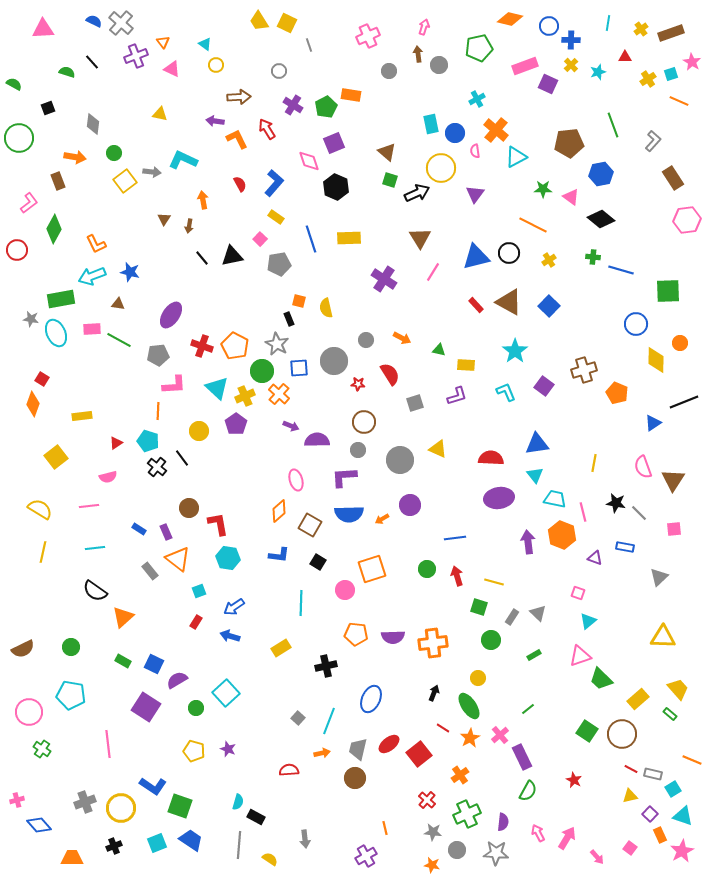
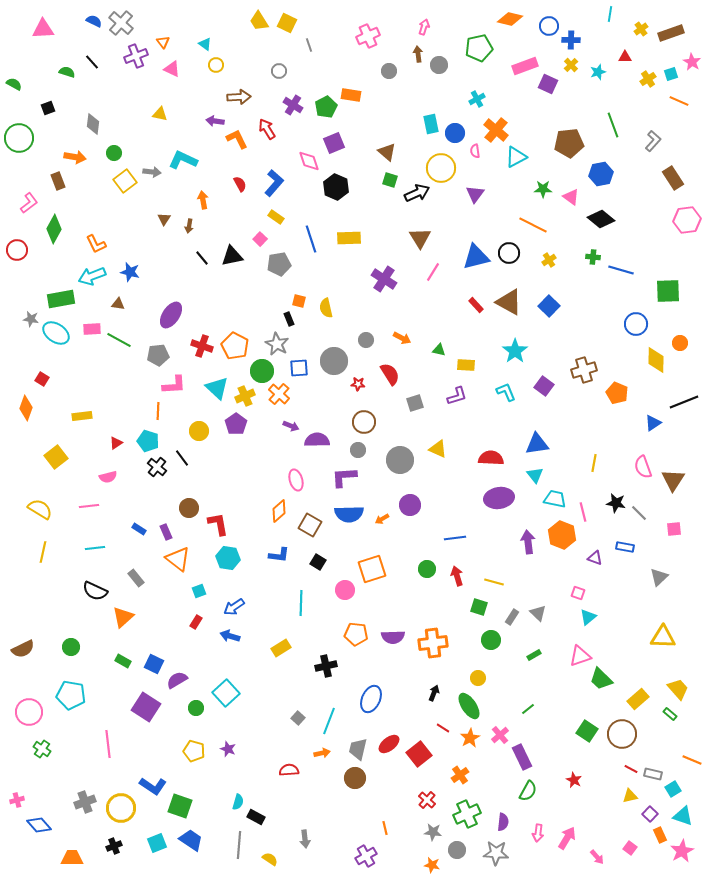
cyan line at (608, 23): moved 2 px right, 9 px up
cyan ellipse at (56, 333): rotated 32 degrees counterclockwise
orange diamond at (33, 404): moved 7 px left, 4 px down
gray rectangle at (150, 571): moved 14 px left, 7 px down
black semicircle at (95, 591): rotated 10 degrees counterclockwise
cyan triangle at (588, 621): moved 4 px up
pink arrow at (538, 833): rotated 144 degrees counterclockwise
